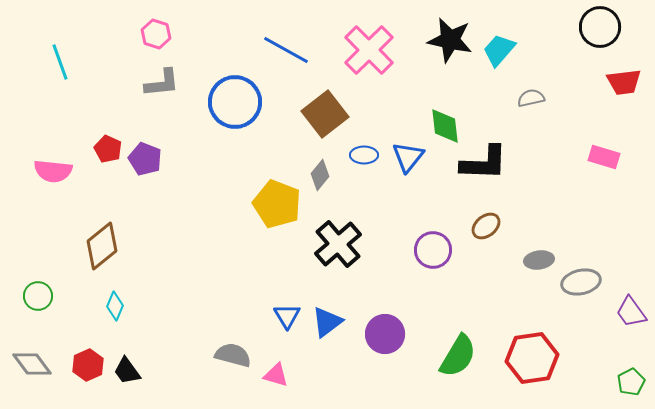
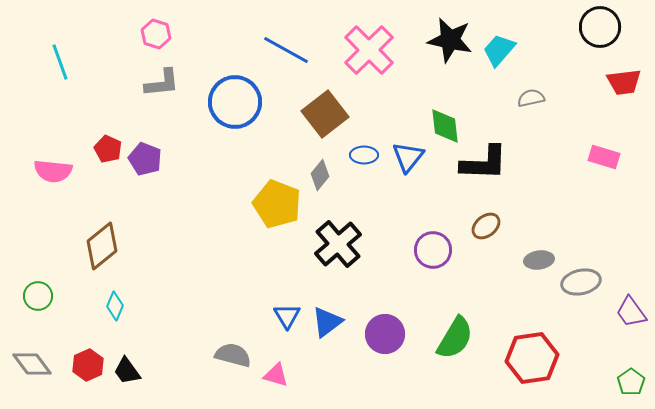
green semicircle at (458, 356): moved 3 px left, 18 px up
green pentagon at (631, 382): rotated 8 degrees counterclockwise
